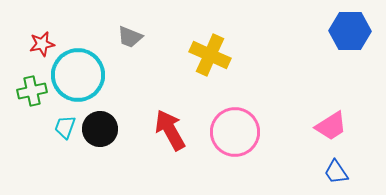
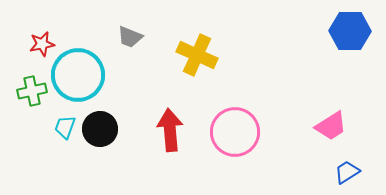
yellow cross: moved 13 px left
red arrow: rotated 24 degrees clockwise
blue trapezoid: moved 11 px right; rotated 92 degrees clockwise
